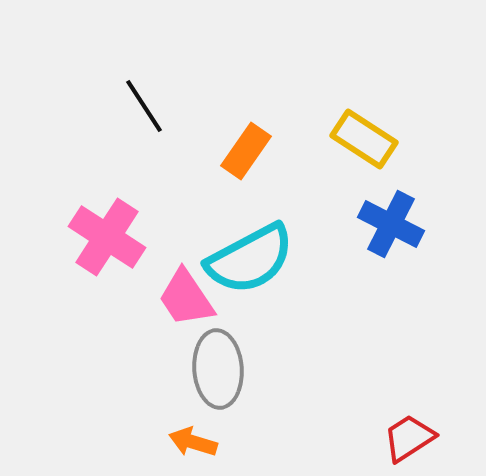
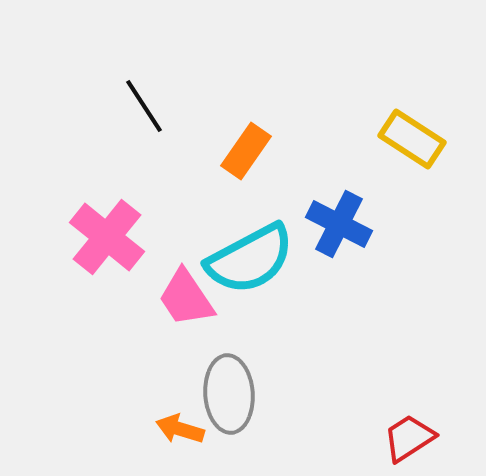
yellow rectangle: moved 48 px right
blue cross: moved 52 px left
pink cross: rotated 6 degrees clockwise
gray ellipse: moved 11 px right, 25 px down
orange arrow: moved 13 px left, 13 px up
